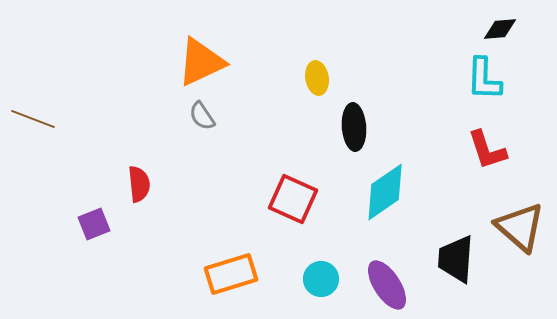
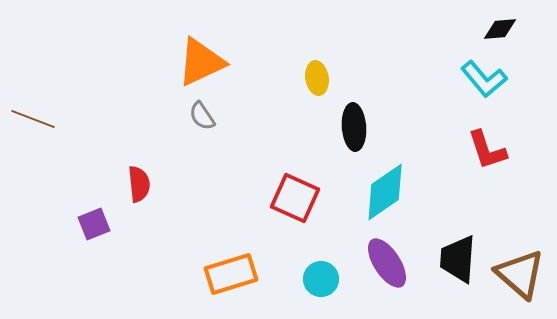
cyan L-shape: rotated 42 degrees counterclockwise
red square: moved 2 px right, 1 px up
brown triangle: moved 47 px down
black trapezoid: moved 2 px right
purple ellipse: moved 22 px up
